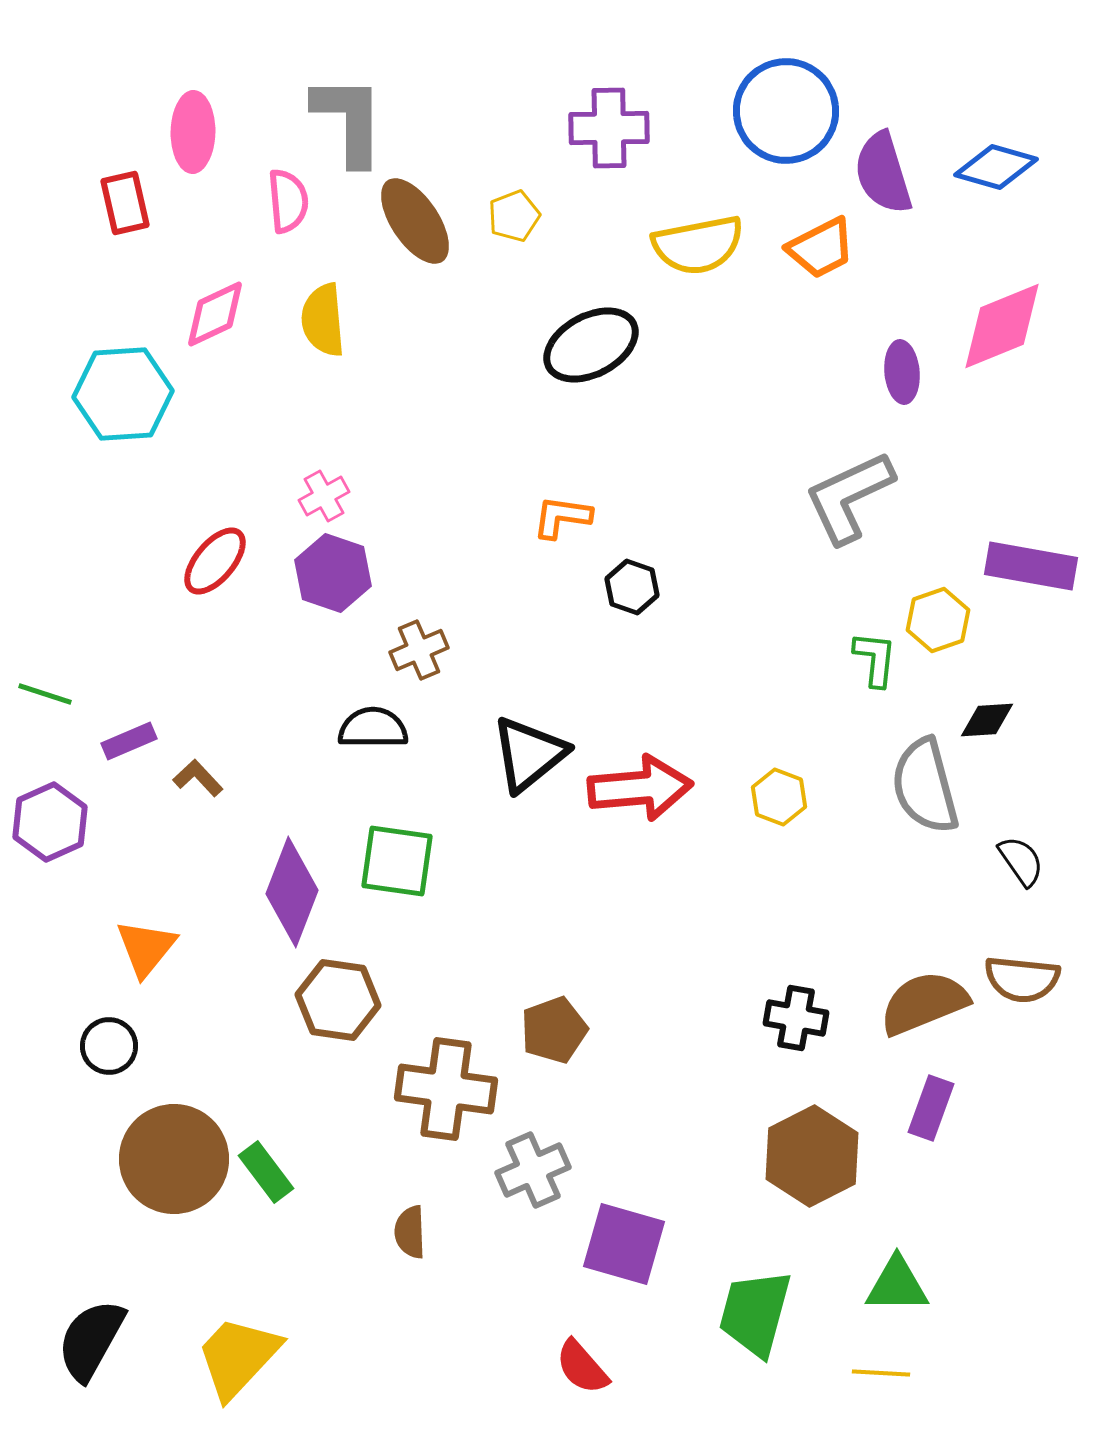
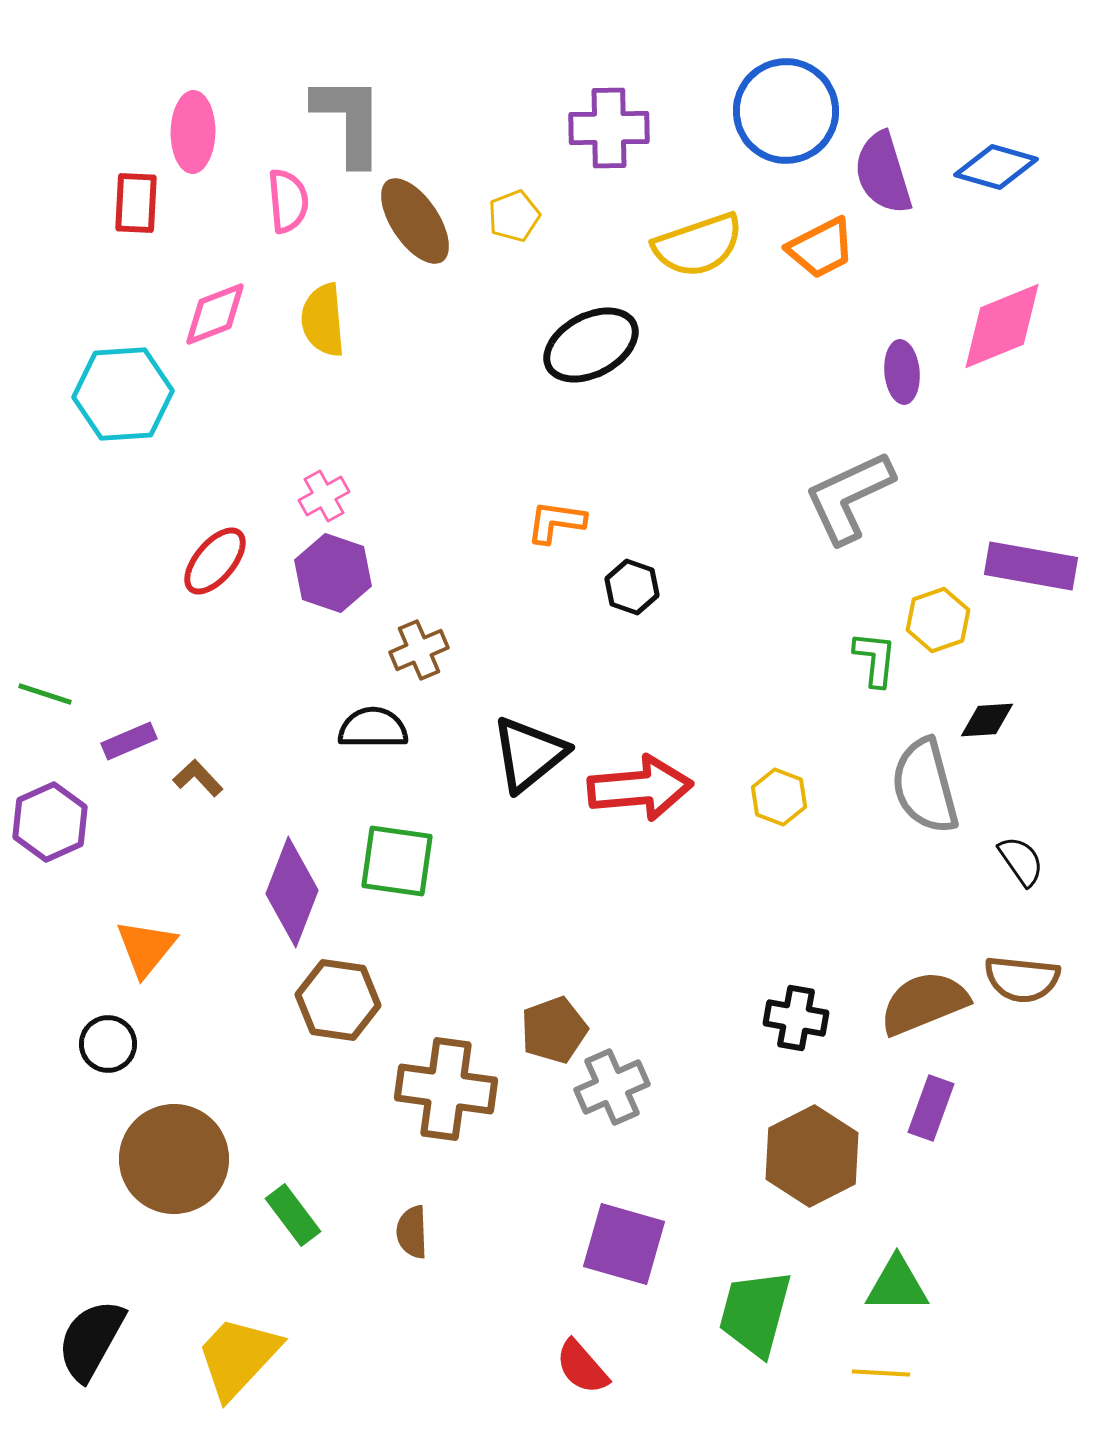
red rectangle at (125, 203): moved 11 px right; rotated 16 degrees clockwise
yellow semicircle at (698, 245): rotated 8 degrees counterclockwise
pink diamond at (215, 314): rotated 4 degrees clockwise
orange L-shape at (562, 517): moved 6 px left, 5 px down
black circle at (109, 1046): moved 1 px left, 2 px up
gray cross at (533, 1170): moved 79 px right, 83 px up
green rectangle at (266, 1172): moved 27 px right, 43 px down
brown semicircle at (410, 1232): moved 2 px right
